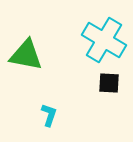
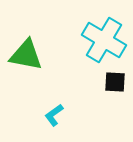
black square: moved 6 px right, 1 px up
cyan L-shape: moved 5 px right; rotated 145 degrees counterclockwise
